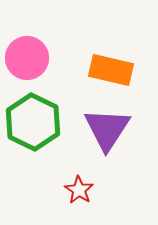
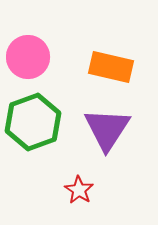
pink circle: moved 1 px right, 1 px up
orange rectangle: moved 3 px up
green hexagon: rotated 14 degrees clockwise
